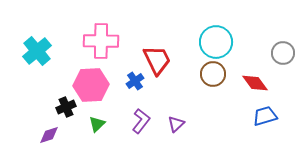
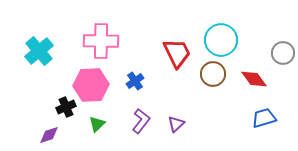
cyan circle: moved 5 px right, 2 px up
cyan cross: moved 2 px right
red trapezoid: moved 20 px right, 7 px up
red diamond: moved 1 px left, 4 px up
blue trapezoid: moved 1 px left, 2 px down
